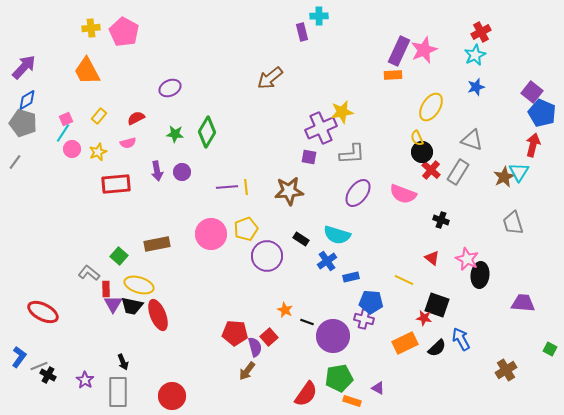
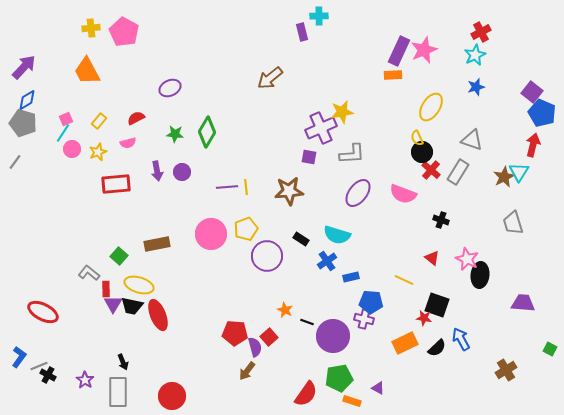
yellow rectangle at (99, 116): moved 5 px down
